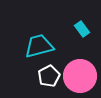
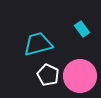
cyan trapezoid: moved 1 px left, 2 px up
white pentagon: moved 1 px left, 1 px up; rotated 20 degrees counterclockwise
